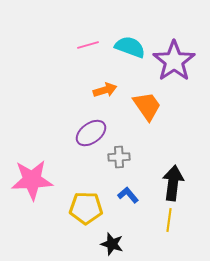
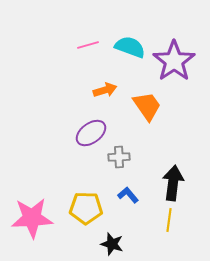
pink star: moved 38 px down
